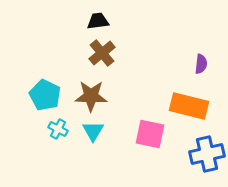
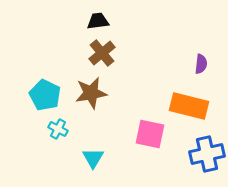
brown star: moved 3 px up; rotated 12 degrees counterclockwise
cyan triangle: moved 27 px down
